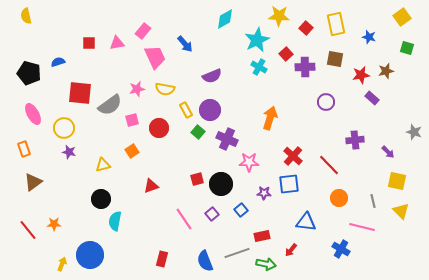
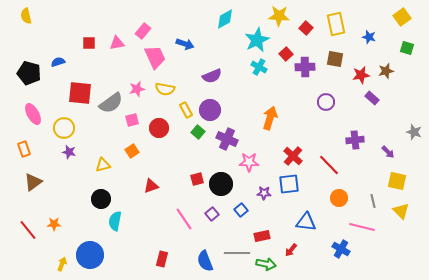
blue arrow at (185, 44): rotated 30 degrees counterclockwise
gray semicircle at (110, 105): moved 1 px right, 2 px up
gray line at (237, 253): rotated 20 degrees clockwise
